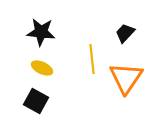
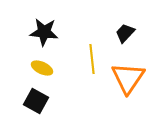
black star: moved 3 px right
orange triangle: moved 2 px right
